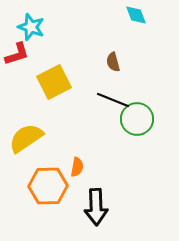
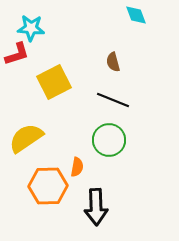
cyan star: moved 1 px down; rotated 16 degrees counterclockwise
green circle: moved 28 px left, 21 px down
